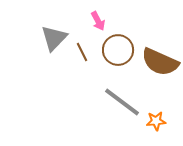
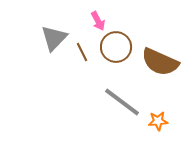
brown circle: moved 2 px left, 3 px up
orange star: moved 2 px right
